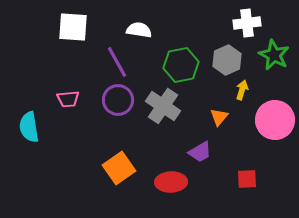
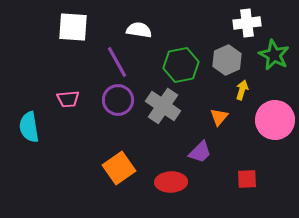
purple trapezoid: rotated 15 degrees counterclockwise
